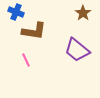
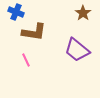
brown L-shape: moved 1 px down
